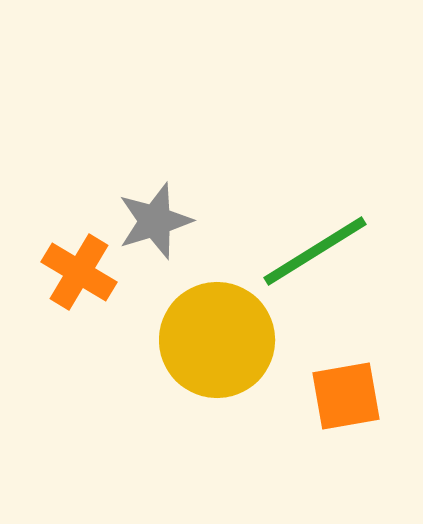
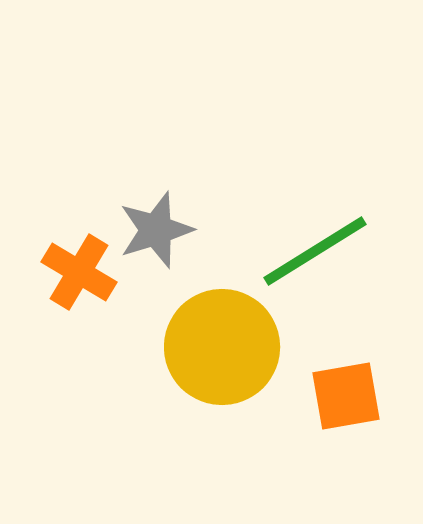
gray star: moved 1 px right, 9 px down
yellow circle: moved 5 px right, 7 px down
